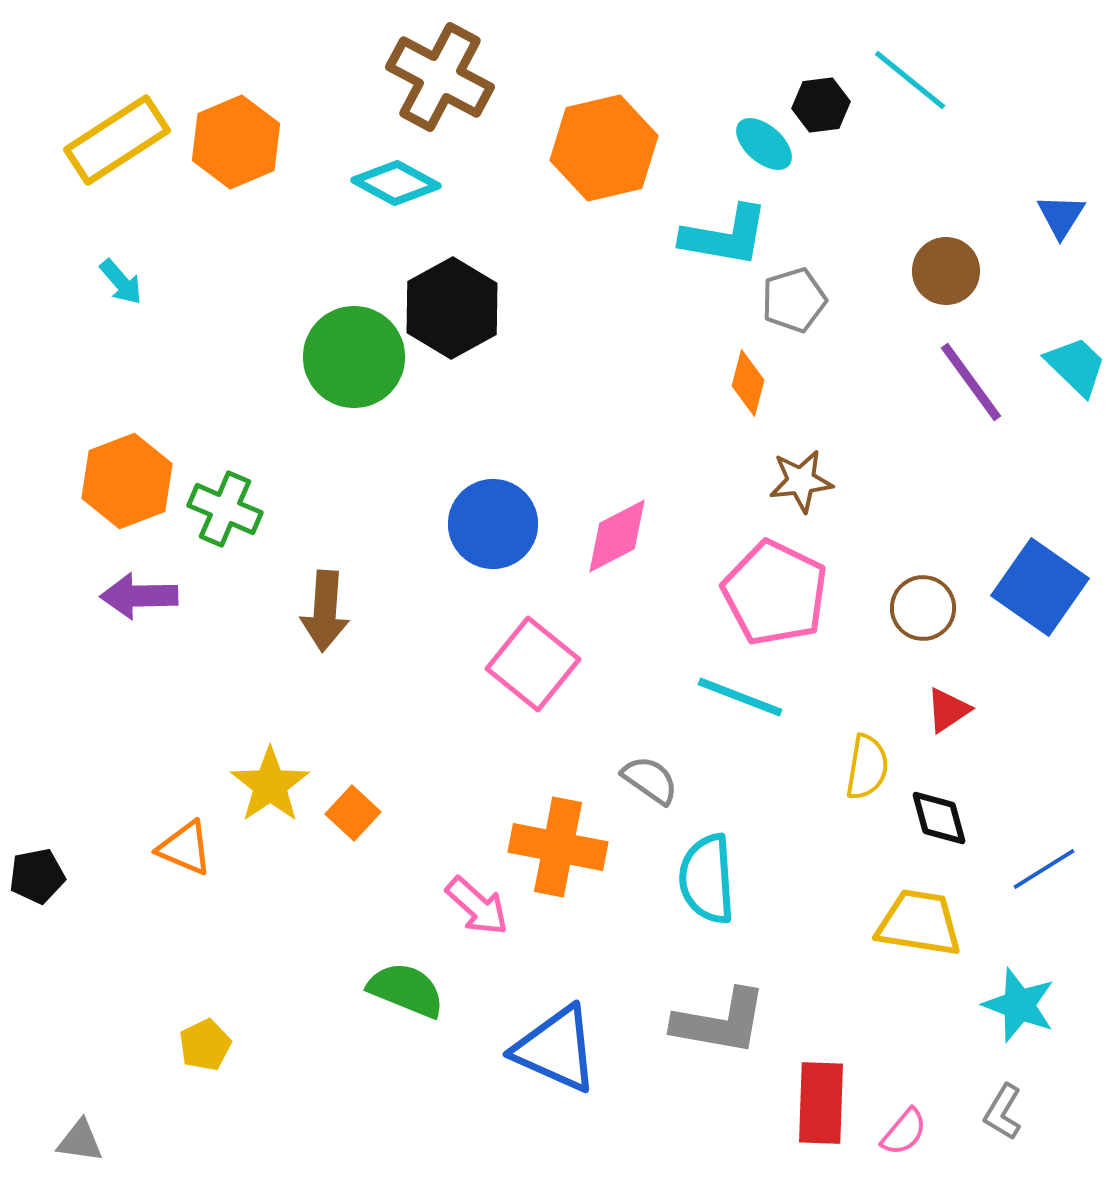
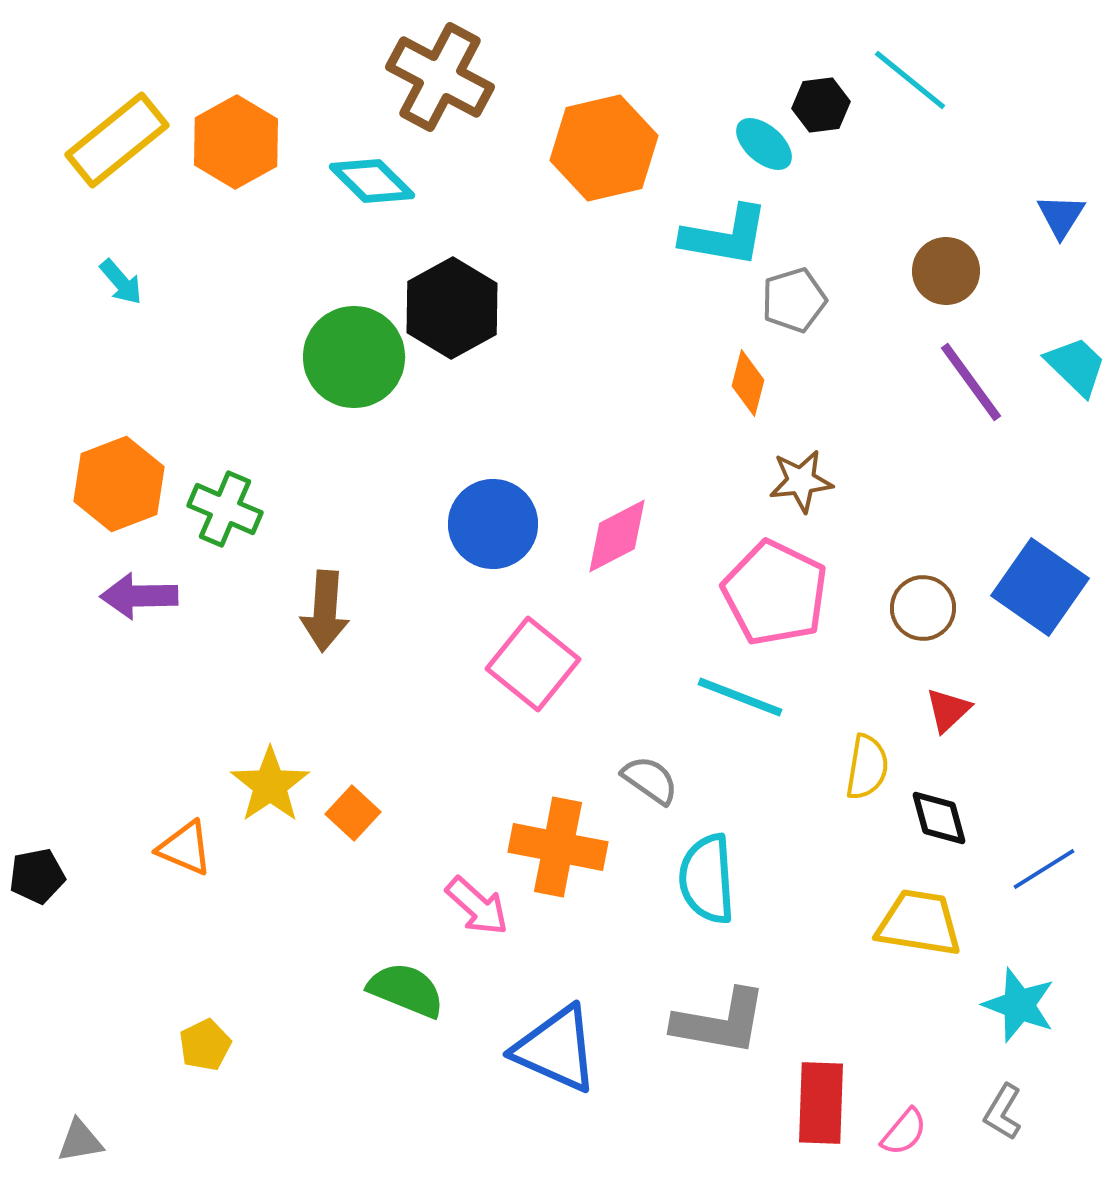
yellow rectangle at (117, 140): rotated 6 degrees counterclockwise
orange hexagon at (236, 142): rotated 6 degrees counterclockwise
cyan diamond at (396, 183): moved 24 px left, 2 px up; rotated 16 degrees clockwise
orange hexagon at (127, 481): moved 8 px left, 3 px down
red triangle at (948, 710): rotated 9 degrees counterclockwise
gray triangle at (80, 1141): rotated 18 degrees counterclockwise
